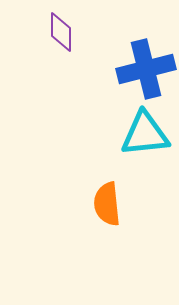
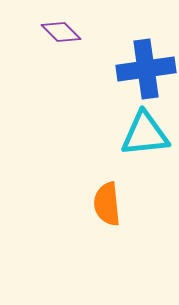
purple diamond: rotated 45 degrees counterclockwise
blue cross: rotated 6 degrees clockwise
